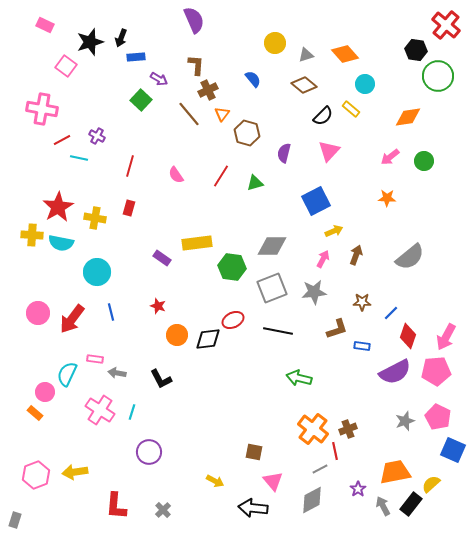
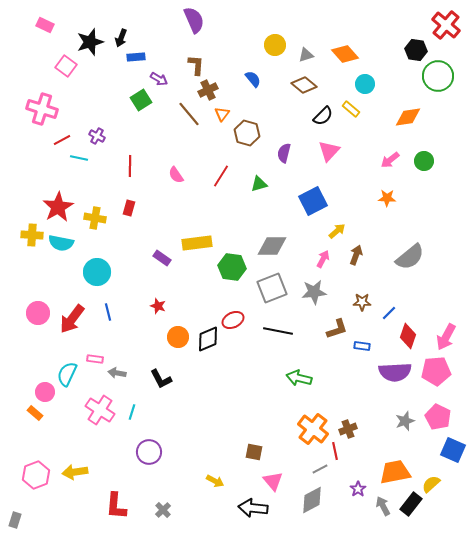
yellow circle at (275, 43): moved 2 px down
green square at (141, 100): rotated 15 degrees clockwise
pink cross at (42, 109): rotated 8 degrees clockwise
pink arrow at (390, 157): moved 3 px down
red line at (130, 166): rotated 15 degrees counterclockwise
green triangle at (255, 183): moved 4 px right, 1 px down
blue square at (316, 201): moved 3 px left
yellow arrow at (334, 231): moved 3 px right; rotated 18 degrees counterclockwise
blue line at (111, 312): moved 3 px left
blue line at (391, 313): moved 2 px left
orange circle at (177, 335): moved 1 px right, 2 px down
black diamond at (208, 339): rotated 16 degrees counterclockwise
purple semicircle at (395, 372): rotated 24 degrees clockwise
